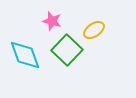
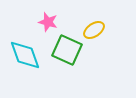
pink star: moved 4 px left, 1 px down
green square: rotated 20 degrees counterclockwise
